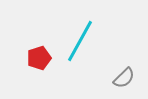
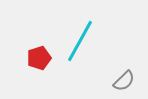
gray semicircle: moved 3 px down
